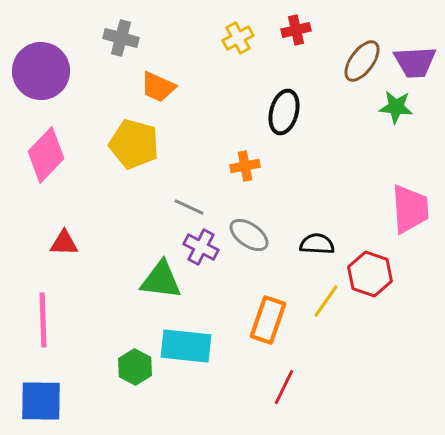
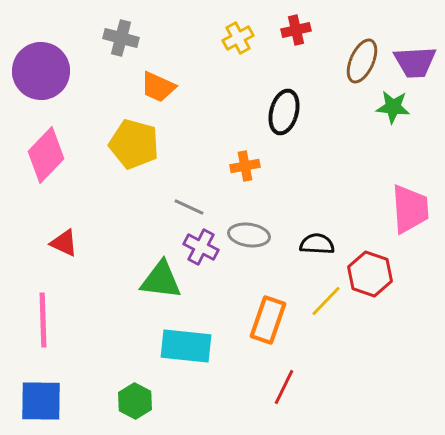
brown ellipse: rotated 12 degrees counterclockwise
green star: moved 3 px left
gray ellipse: rotated 27 degrees counterclockwise
red triangle: rotated 24 degrees clockwise
yellow line: rotated 9 degrees clockwise
green hexagon: moved 34 px down
